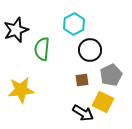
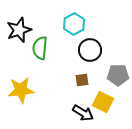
black star: moved 3 px right
green semicircle: moved 2 px left, 1 px up
gray pentagon: moved 7 px right; rotated 25 degrees clockwise
